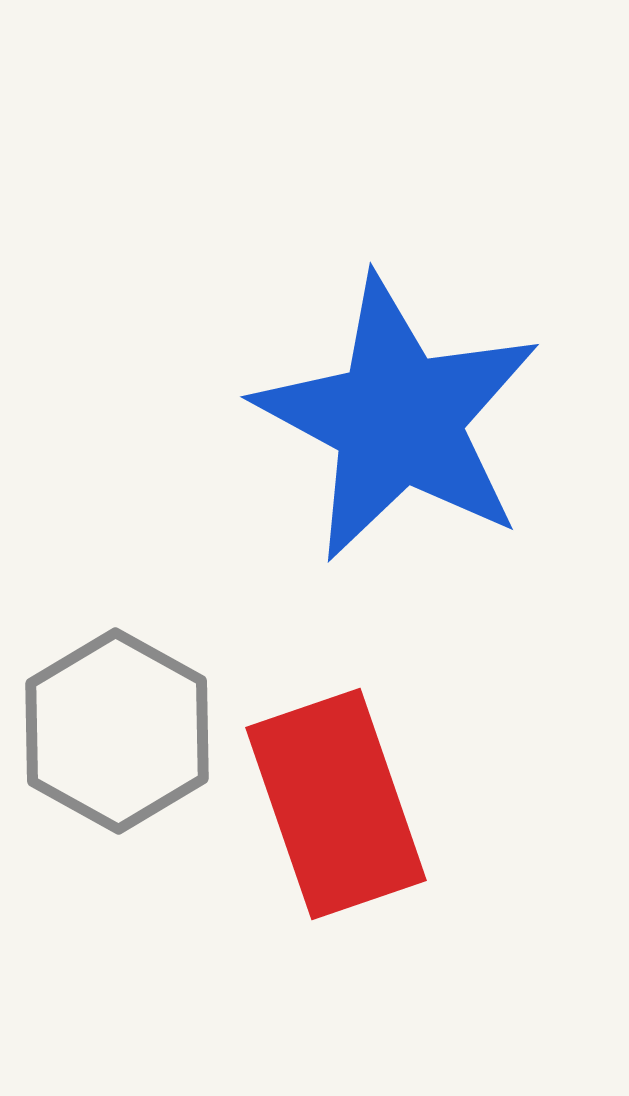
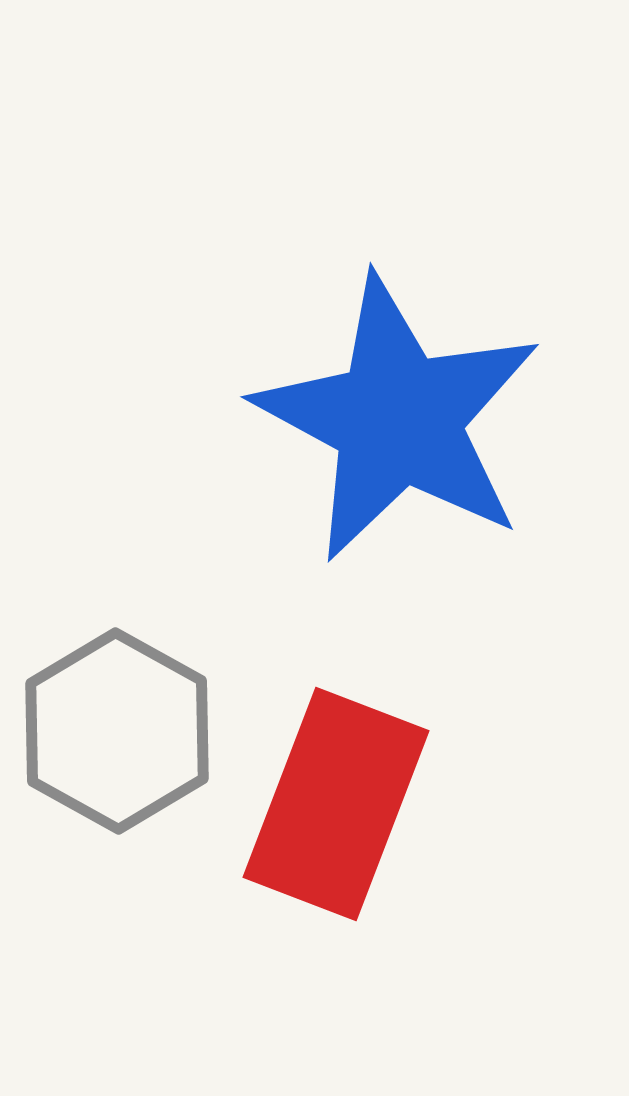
red rectangle: rotated 40 degrees clockwise
